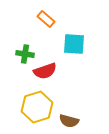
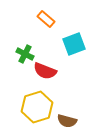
cyan square: rotated 25 degrees counterclockwise
green cross: rotated 18 degrees clockwise
red semicircle: rotated 40 degrees clockwise
brown semicircle: moved 2 px left
